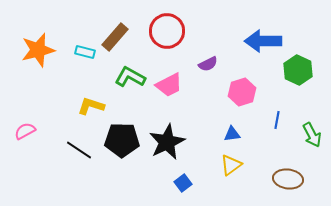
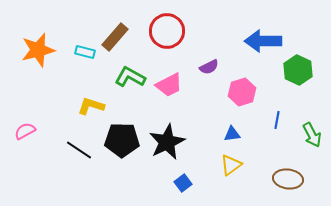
purple semicircle: moved 1 px right, 3 px down
